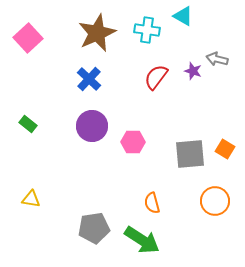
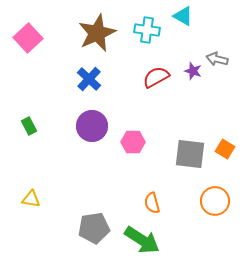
red semicircle: rotated 24 degrees clockwise
green rectangle: moved 1 px right, 2 px down; rotated 24 degrees clockwise
gray square: rotated 12 degrees clockwise
